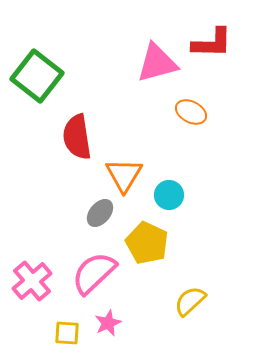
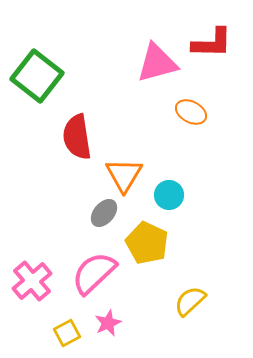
gray ellipse: moved 4 px right
yellow square: rotated 32 degrees counterclockwise
